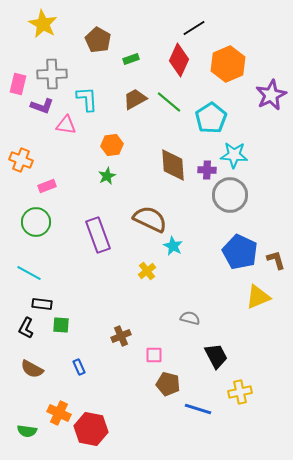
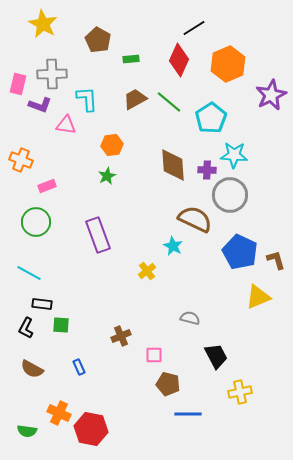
green rectangle at (131, 59): rotated 14 degrees clockwise
purple L-shape at (42, 106): moved 2 px left, 1 px up
brown semicircle at (150, 219): moved 45 px right
blue line at (198, 409): moved 10 px left, 5 px down; rotated 16 degrees counterclockwise
